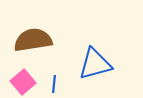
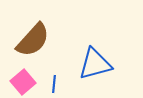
brown semicircle: rotated 141 degrees clockwise
